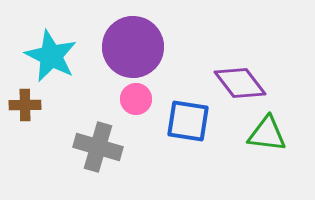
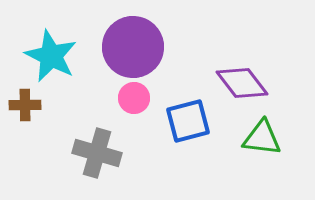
purple diamond: moved 2 px right
pink circle: moved 2 px left, 1 px up
blue square: rotated 24 degrees counterclockwise
green triangle: moved 5 px left, 4 px down
gray cross: moved 1 px left, 6 px down
